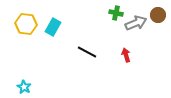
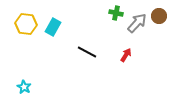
brown circle: moved 1 px right, 1 px down
gray arrow: moved 1 px right; rotated 25 degrees counterclockwise
red arrow: rotated 48 degrees clockwise
